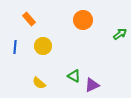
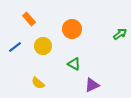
orange circle: moved 11 px left, 9 px down
blue line: rotated 48 degrees clockwise
green triangle: moved 12 px up
yellow semicircle: moved 1 px left
